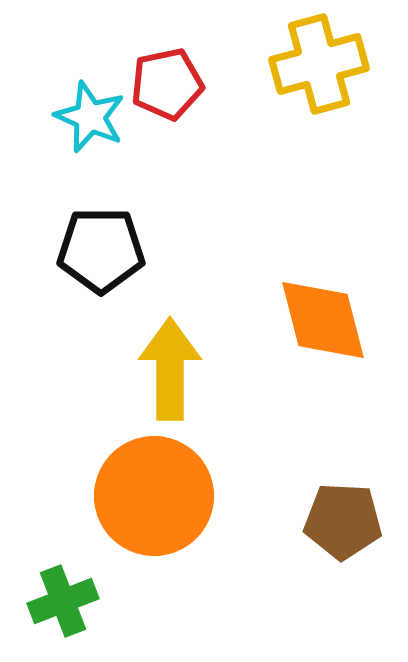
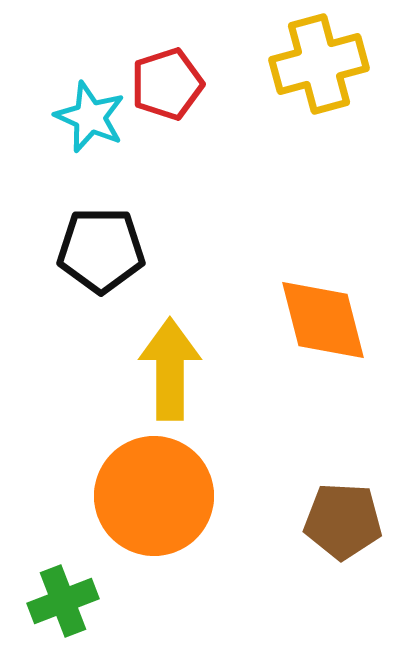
red pentagon: rotated 6 degrees counterclockwise
